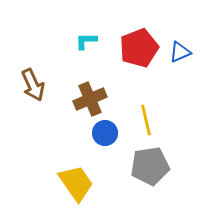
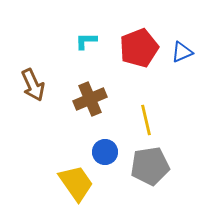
blue triangle: moved 2 px right
blue circle: moved 19 px down
